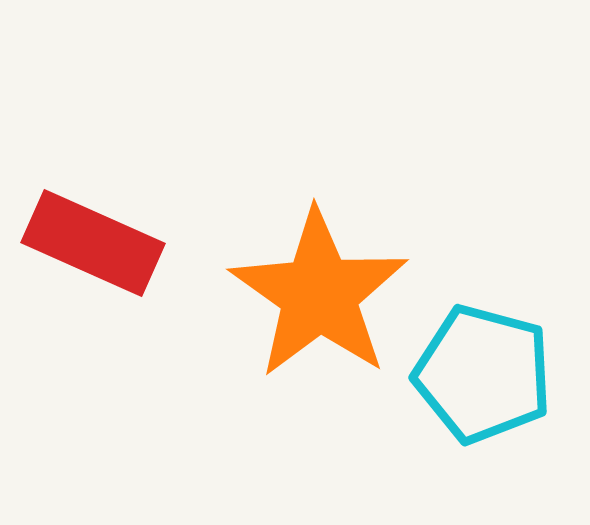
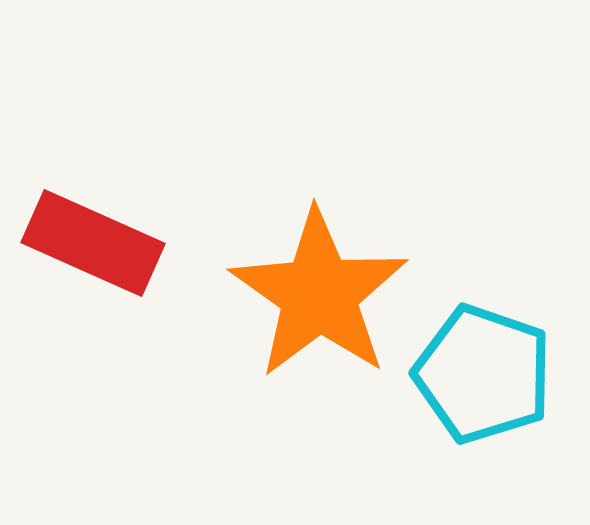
cyan pentagon: rotated 4 degrees clockwise
